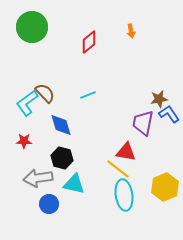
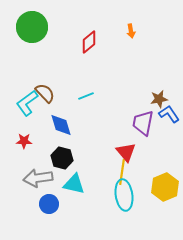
cyan line: moved 2 px left, 1 px down
red triangle: rotated 40 degrees clockwise
yellow line: moved 4 px right, 3 px down; rotated 60 degrees clockwise
